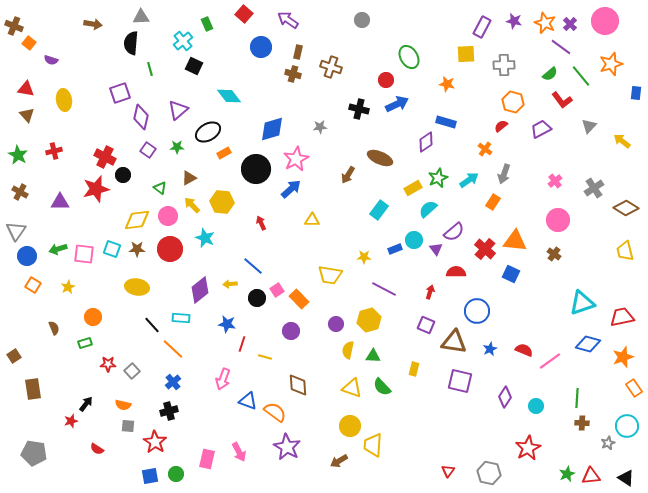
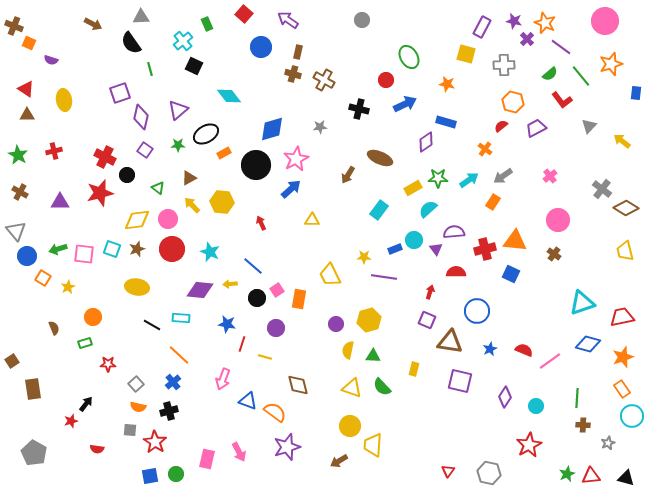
brown arrow at (93, 24): rotated 18 degrees clockwise
purple cross at (570, 24): moved 43 px left, 15 px down
orange square at (29, 43): rotated 16 degrees counterclockwise
black semicircle at (131, 43): rotated 40 degrees counterclockwise
yellow square at (466, 54): rotated 18 degrees clockwise
brown cross at (331, 67): moved 7 px left, 13 px down; rotated 10 degrees clockwise
red triangle at (26, 89): rotated 24 degrees clockwise
blue arrow at (397, 104): moved 8 px right
brown triangle at (27, 115): rotated 49 degrees counterclockwise
purple trapezoid at (541, 129): moved 5 px left, 1 px up
black ellipse at (208, 132): moved 2 px left, 2 px down
green star at (177, 147): moved 1 px right, 2 px up
purple square at (148, 150): moved 3 px left
black circle at (256, 169): moved 4 px up
gray arrow at (504, 174): moved 1 px left, 2 px down; rotated 36 degrees clockwise
black circle at (123, 175): moved 4 px right
green star at (438, 178): rotated 24 degrees clockwise
pink cross at (555, 181): moved 5 px left, 5 px up
green triangle at (160, 188): moved 2 px left
gray cross at (594, 188): moved 8 px right, 1 px down; rotated 18 degrees counterclockwise
red star at (96, 189): moved 4 px right, 4 px down
pink circle at (168, 216): moved 3 px down
gray triangle at (16, 231): rotated 15 degrees counterclockwise
purple semicircle at (454, 232): rotated 145 degrees counterclockwise
cyan star at (205, 238): moved 5 px right, 14 px down
brown star at (137, 249): rotated 21 degrees counterclockwise
red circle at (170, 249): moved 2 px right
red cross at (485, 249): rotated 35 degrees clockwise
yellow trapezoid at (330, 275): rotated 55 degrees clockwise
orange square at (33, 285): moved 10 px right, 7 px up
purple line at (384, 289): moved 12 px up; rotated 20 degrees counterclockwise
purple diamond at (200, 290): rotated 44 degrees clockwise
orange rectangle at (299, 299): rotated 54 degrees clockwise
black line at (152, 325): rotated 18 degrees counterclockwise
purple square at (426, 325): moved 1 px right, 5 px up
purple circle at (291, 331): moved 15 px left, 3 px up
brown triangle at (454, 342): moved 4 px left
orange line at (173, 349): moved 6 px right, 6 px down
brown square at (14, 356): moved 2 px left, 5 px down
gray square at (132, 371): moved 4 px right, 13 px down
brown diamond at (298, 385): rotated 10 degrees counterclockwise
orange rectangle at (634, 388): moved 12 px left, 1 px down
orange semicircle at (123, 405): moved 15 px right, 2 px down
brown cross at (582, 423): moved 1 px right, 2 px down
gray square at (128, 426): moved 2 px right, 4 px down
cyan circle at (627, 426): moved 5 px right, 10 px up
purple star at (287, 447): rotated 24 degrees clockwise
red star at (528, 448): moved 1 px right, 3 px up
red semicircle at (97, 449): rotated 24 degrees counterclockwise
gray pentagon at (34, 453): rotated 20 degrees clockwise
black triangle at (626, 478): rotated 18 degrees counterclockwise
